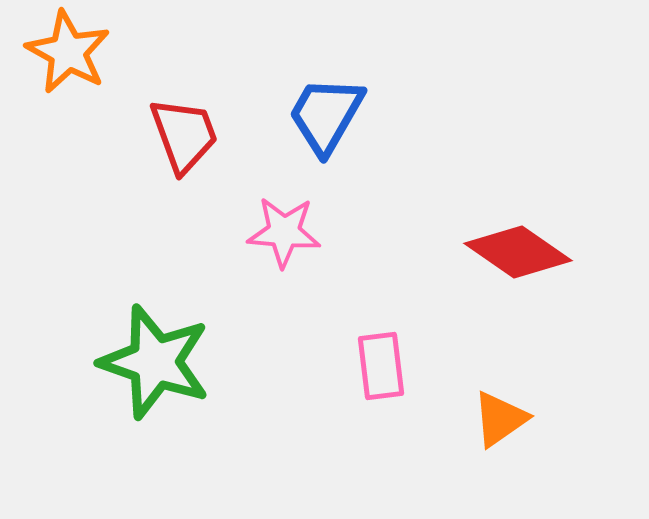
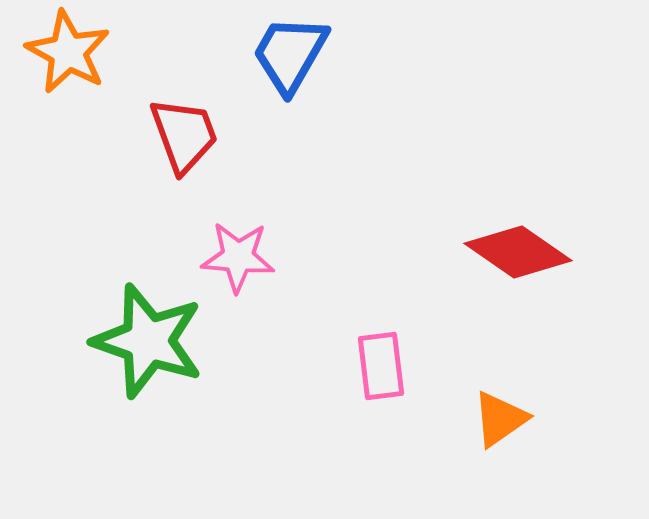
blue trapezoid: moved 36 px left, 61 px up
pink star: moved 46 px left, 25 px down
green star: moved 7 px left, 21 px up
